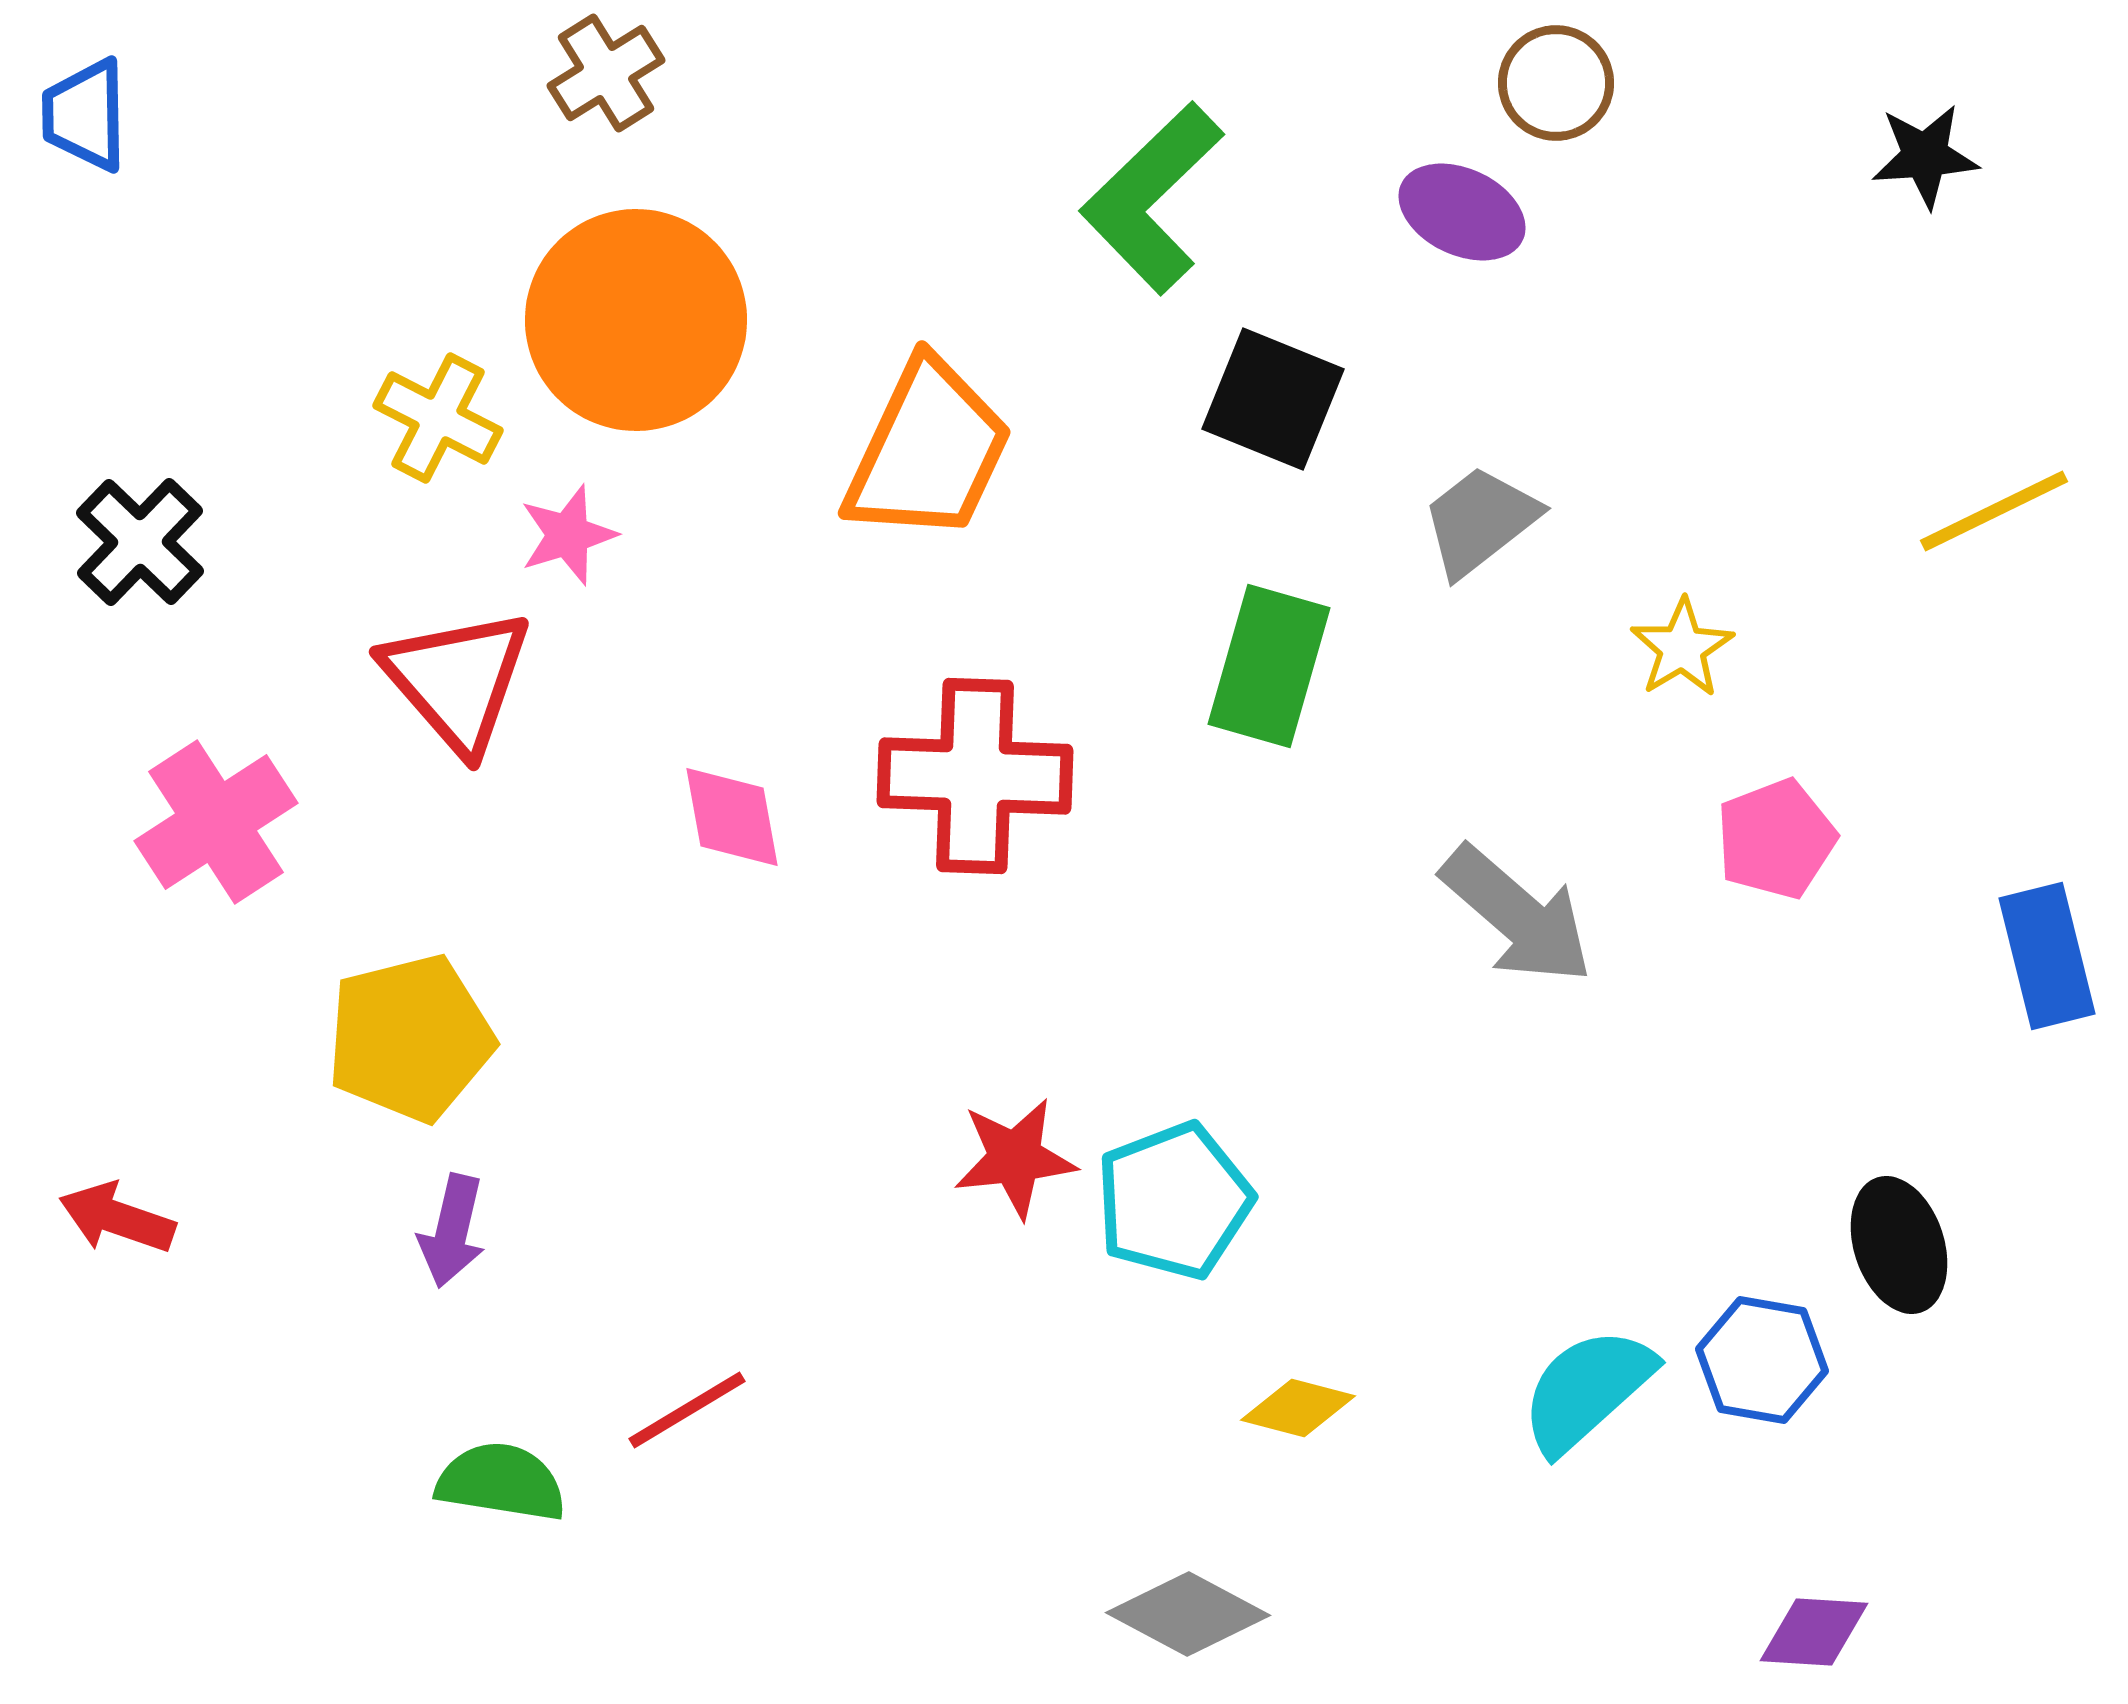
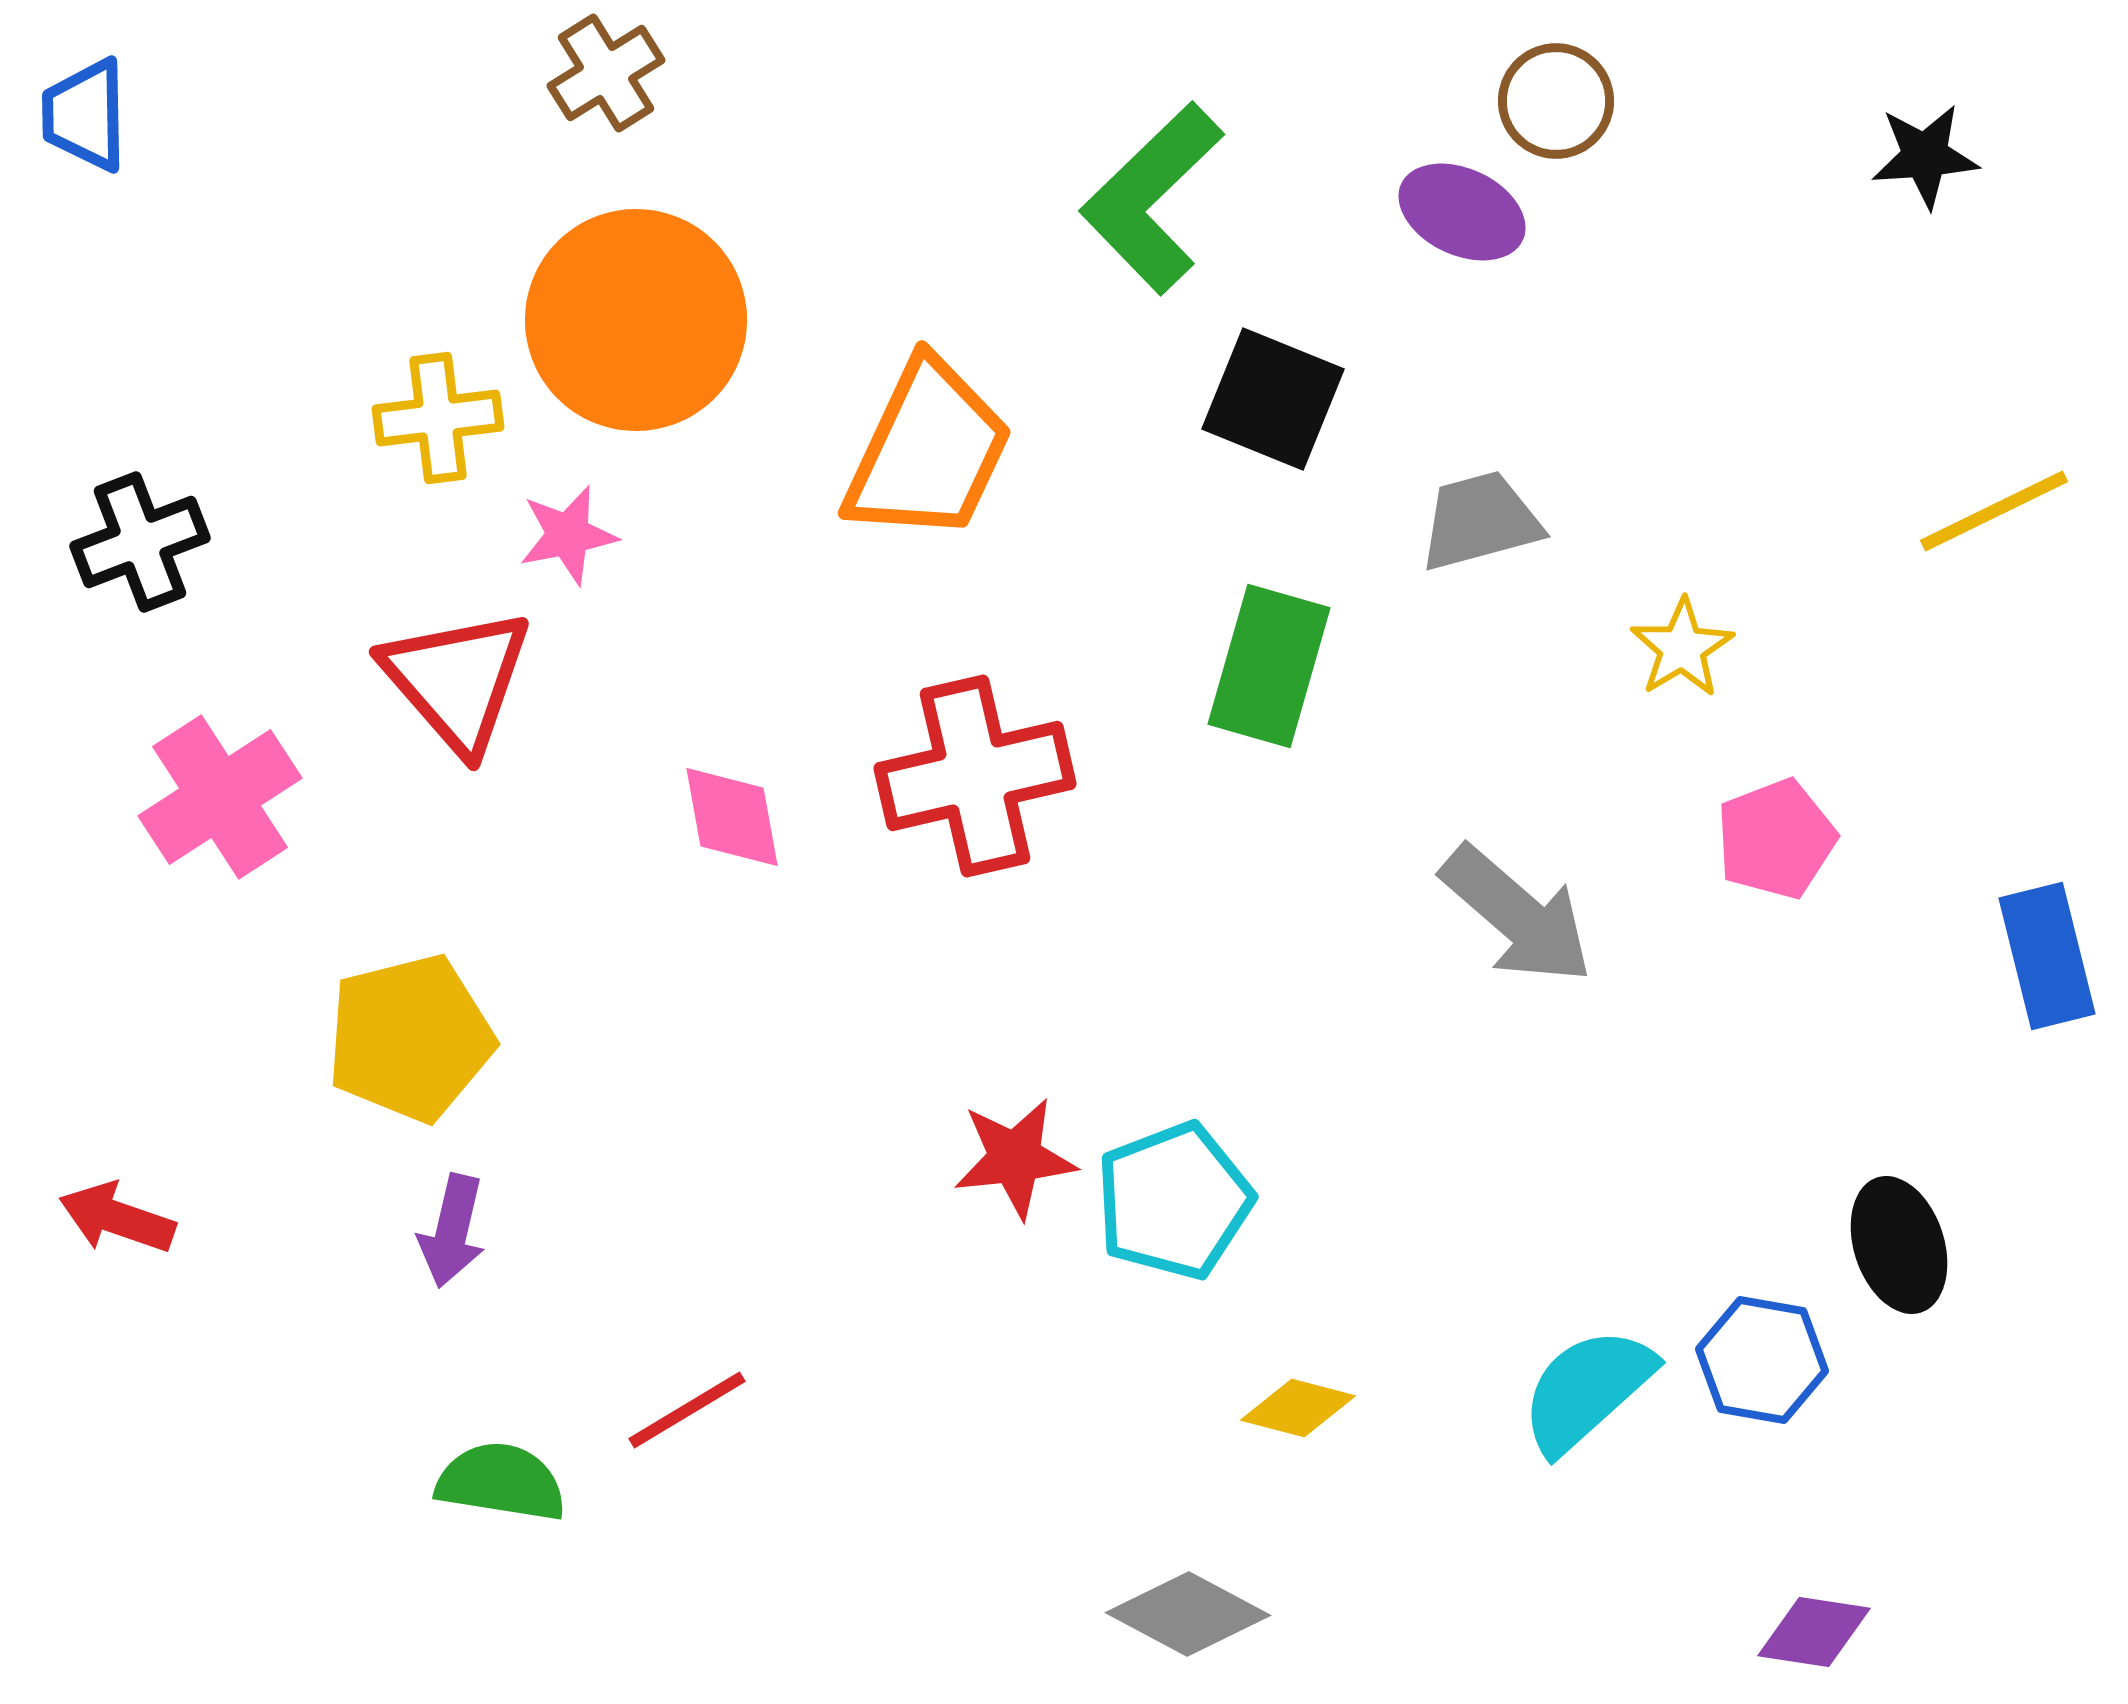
brown circle: moved 18 px down
yellow cross: rotated 34 degrees counterclockwise
gray trapezoid: rotated 23 degrees clockwise
pink star: rotated 6 degrees clockwise
black cross: rotated 25 degrees clockwise
red cross: rotated 15 degrees counterclockwise
pink cross: moved 4 px right, 25 px up
purple diamond: rotated 5 degrees clockwise
